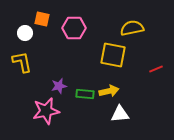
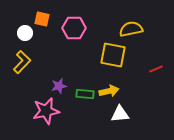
yellow semicircle: moved 1 px left, 1 px down
yellow L-shape: rotated 55 degrees clockwise
